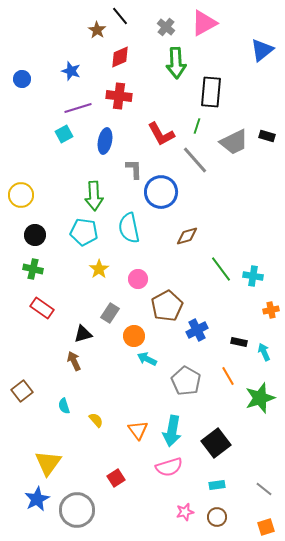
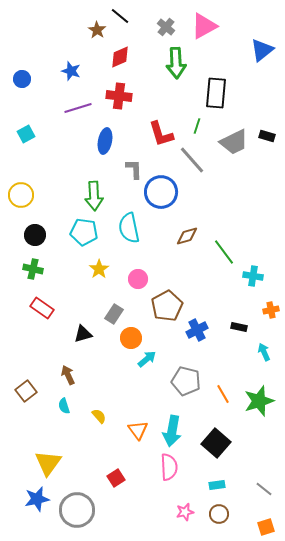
black line at (120, 16): rotated 12 degrees counterclockwise
pink triangle at (204, 23): moved 3 px down
black rectangle at (211, 92): moved 5 px right, 1 px down
cyan square at (64, 134): moved 38 px left
red L-shape at (161, 134): rotated 12 degrees clockwise
gray line at (195, 160): moved 3 px left
green line at (221, 269): moved 3 px right, 17 px up
gray rectangle at (110, 313): moved 4 px right, 1 px down
orange circle at (134, 336): moved 3 px left, 2 px down
black rectangle at (239, 342): moved 15 px up
cyan arrow at (147, 359): rotated 114 degrees clockwise
brown arrow at (74, 361): moved 6 px left, 14 px down
orange line at (228, 376): moved 5 px left, 18 px down
gray pentagon at (186, 381): rotated 16 degrees counterclockwise
brown square at (22, 391): moved 4 px right
green star at (260, 398): moved 1 px left, 3 px down
yellow semicircle at (96, 420): moved 3 px right, 4 px up
black square at (216, 443): rotated 12 degrees counterclockwise
pink semicircle at (169, 467): rotated 76 degrees counterclockwise
blue star at (37, 499): rotated 15 degrees clockwise
brown circle at (217, 517): moved 2 px right, 3 px up
